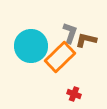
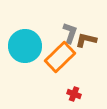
cyan circle: moved 6 px left
